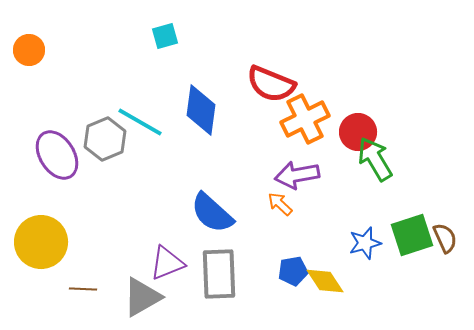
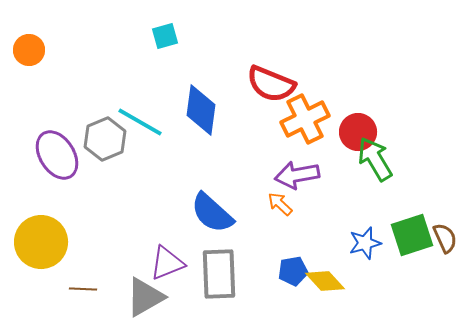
yellow diamond: rotated 9 degrees counterclockwise
gray triangle: moved 3 px right
